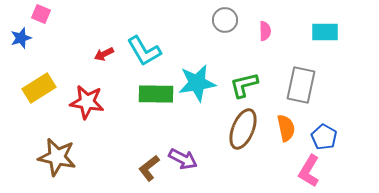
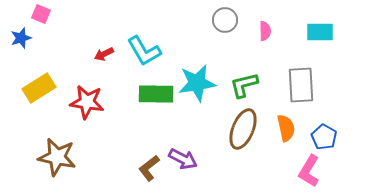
cyan rectangle: moved 5 px left
gray rectangle: rotated 15 degrees counterclockwise
